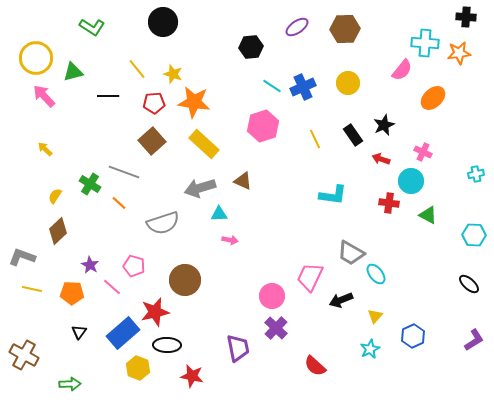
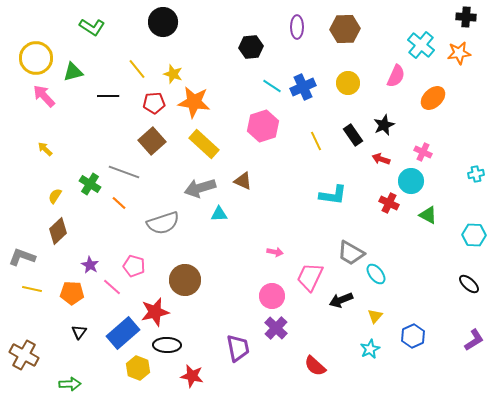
purple ellipse at (297, 27): rotated 55 degrees counterclockwise
cyan cross at (425, 43): moved 4 px left, 2 px down; rotated 36 degrees clockwise
pink semicircle at (402, 70): moved 6 px left, 6 px down; rotated 15 degrees counterclockwise
yellow line at (315, 139): moved 1 px right, 2 px down
red cross at (389, 203): rotated 18 degrees clockwise
pink arrow at (230, 240): moved 45 px right, 12 px down
